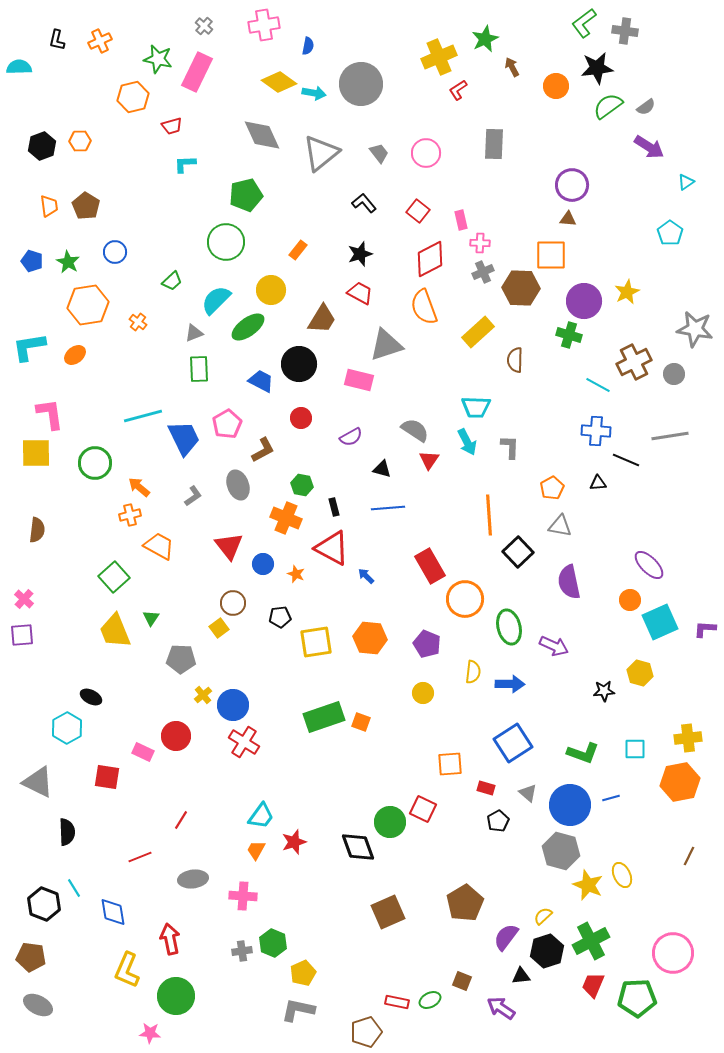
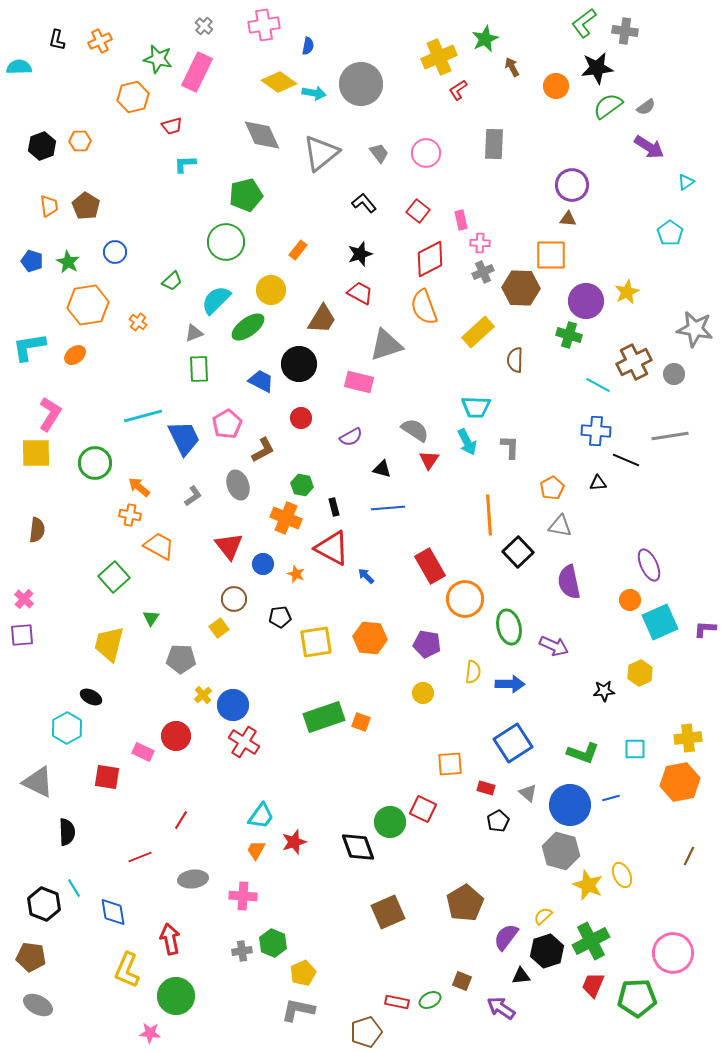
purple circle at (584, 301): moved 2 px right
pink rectangle at (359, 380): moved 2 px down
pink L-shape at (50, 414): rotated 40 degrees clockwise
orange cross at (130, 515): rotated 25 degrees clockwise
purple ellipse at (649, 565): rotated 20 degrees clockwise
brown circle at (233, 603): moved 1 px right, 4 px up
yellow trapezoid at (115, 631): moved 6 px left, 13 px down; rotated 36 degrees clockwise
purple pentagon at (427, 644): rotated 12 degrees counterclockwise
yellow hexagon at (640, 673): rotated 20 degrees clockwise
